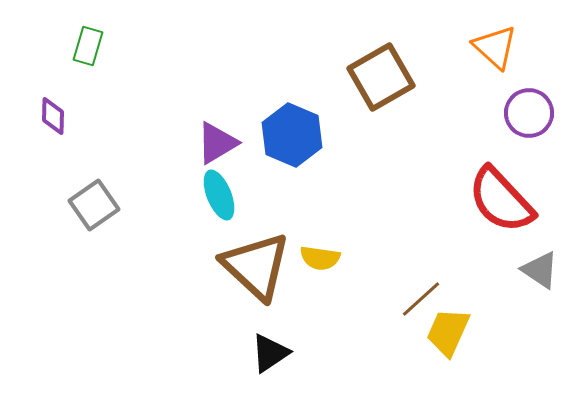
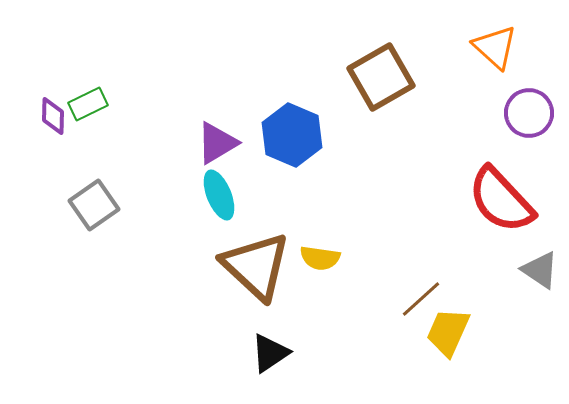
green rectangle: moved 58 px down; rotated 48 degrees clockwise
